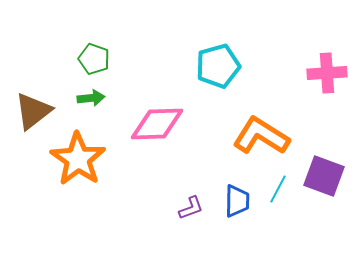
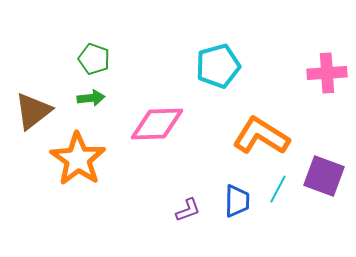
purple L-shape: moved 3 px left, 2 px down
